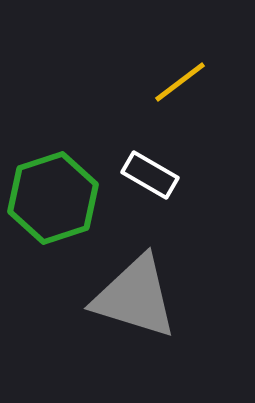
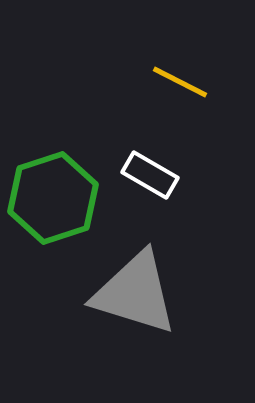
yellow line: rotated 64 degrees clockwise
gray triangle: moved 4 px up
